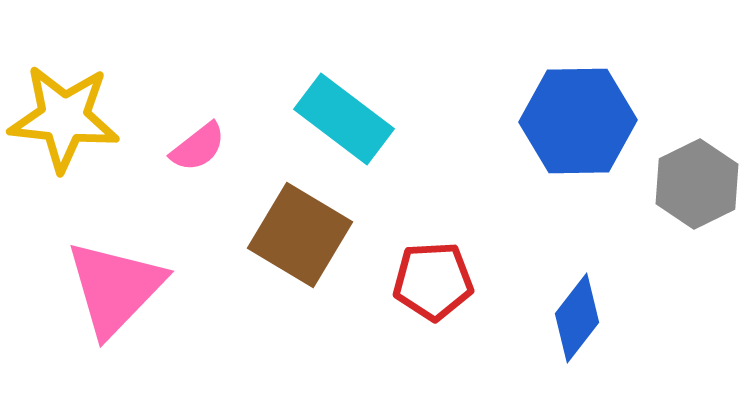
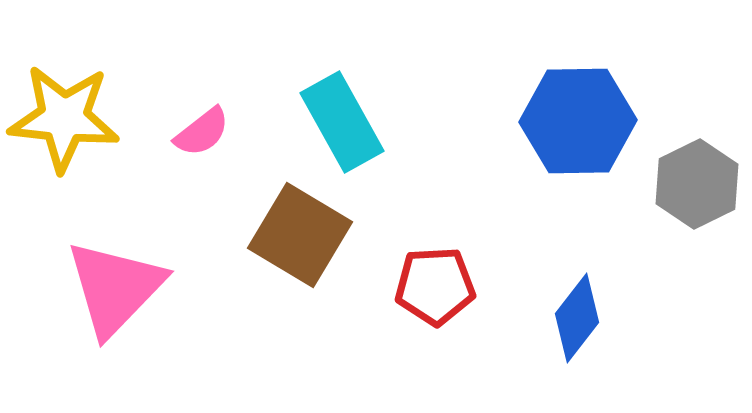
cyan rectangle: moved 2 px left, 3 px down; rotated 24 degrees clockwise
pink semicircle: moved 4 px right, 15 px up
red pentagon: moved 2 px right, 5 px down
